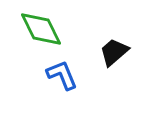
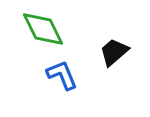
green diamond: moved 2 px right
